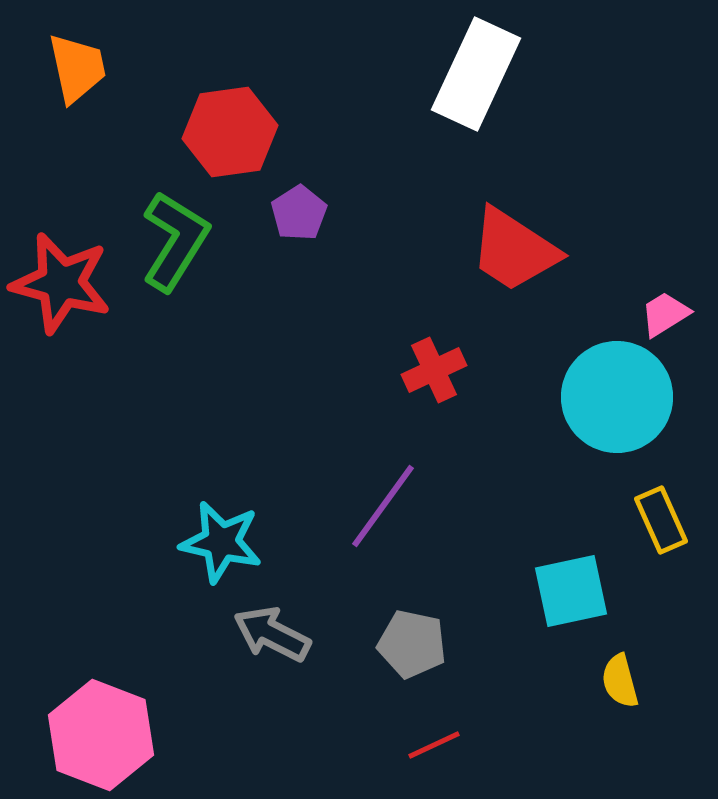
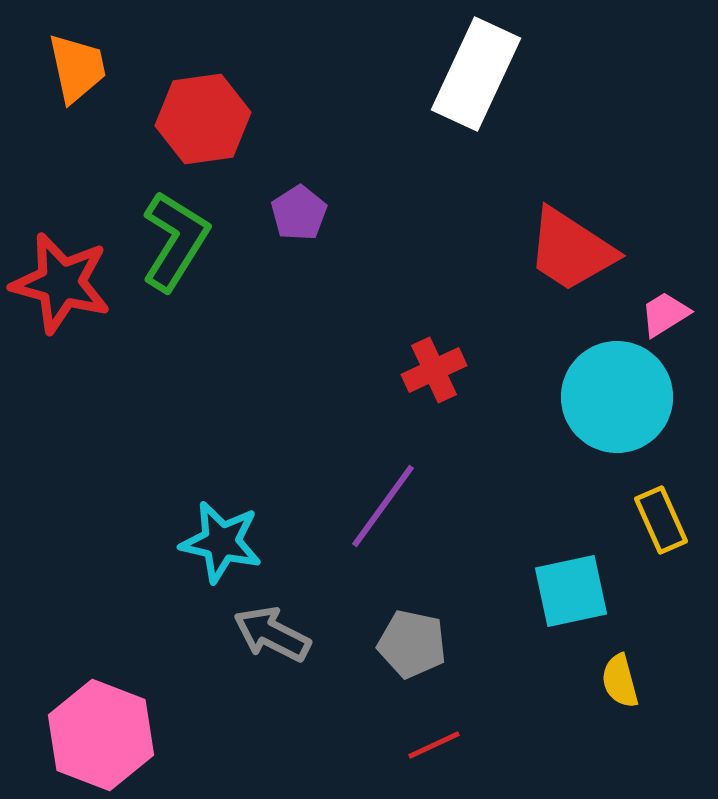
red hexagon: moved 27 px left, 13 px up
red trapezoid: moved 57 px right
